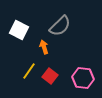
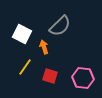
white square: moved 3 px right, 4 px down
yellow line: moved 4 px left, 4 px up
red square: rotated 21 degrees counterclockwise
